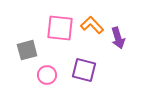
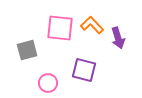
pink circle: moved 1 px right, 8 px down
